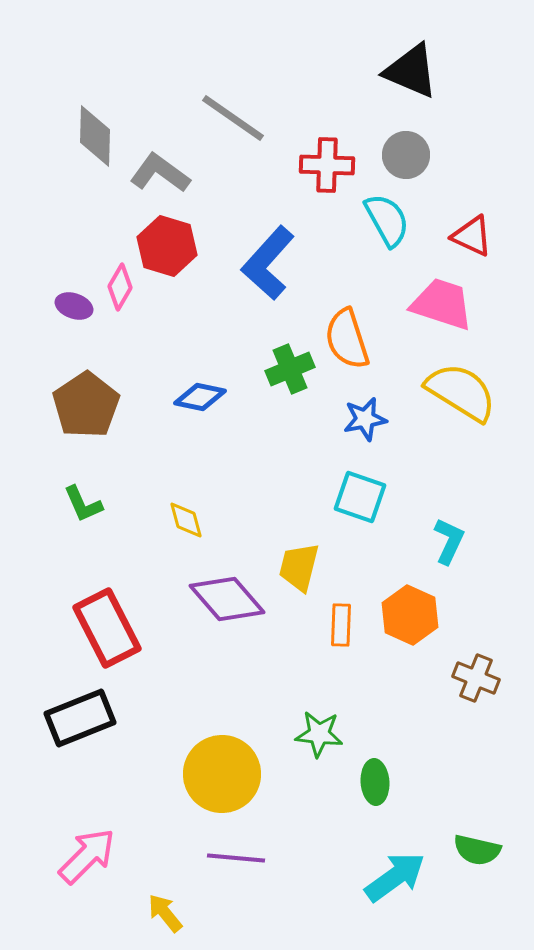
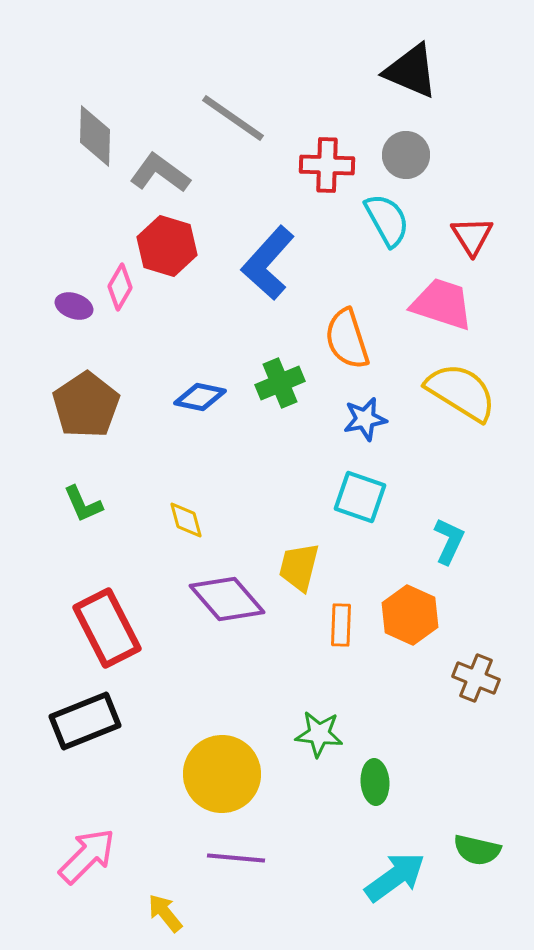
red triangle: rotated 33 degrees clockwise
green cross: moved 10 px left, 14 px down
black rectangle: moved 5 px right, 3 px down
